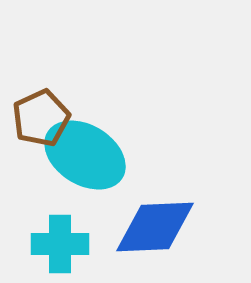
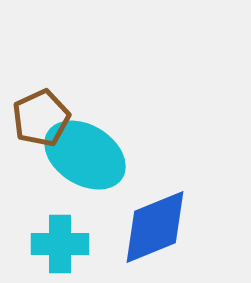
blue diamond: rotated 20 degrees counterclockwise
